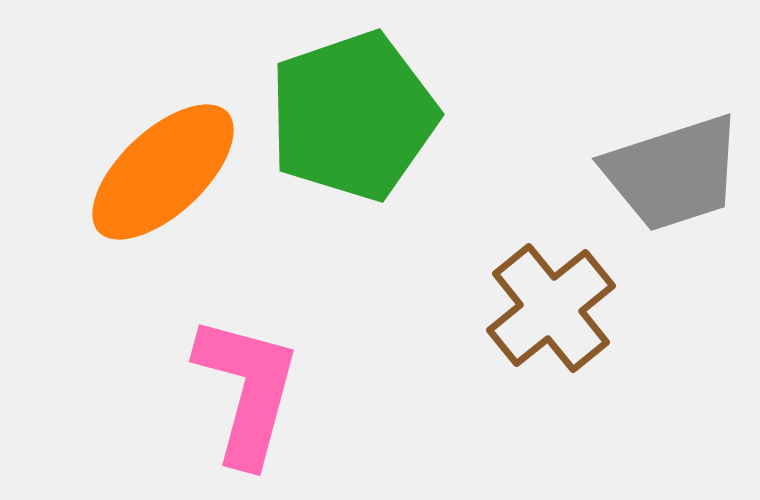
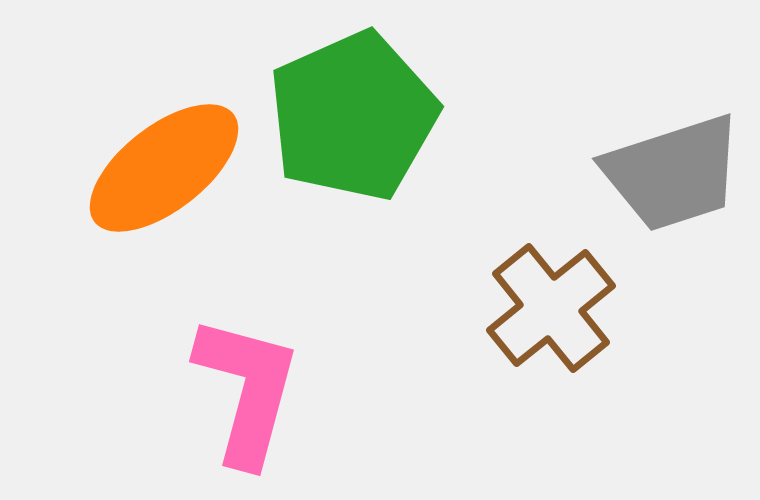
green pentagon: rotated 5 degrees counterclockwise
orange ellipse: moved 1 px right, 4 px up; rotated 5 degrees clockwise
